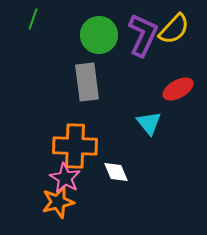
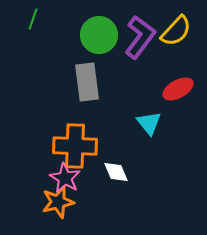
yellow semicircle: moved 2 px right, 2 px down
purple L-shape: moved 3 px left, 2 px down; rotated 12 degrees clockwise
